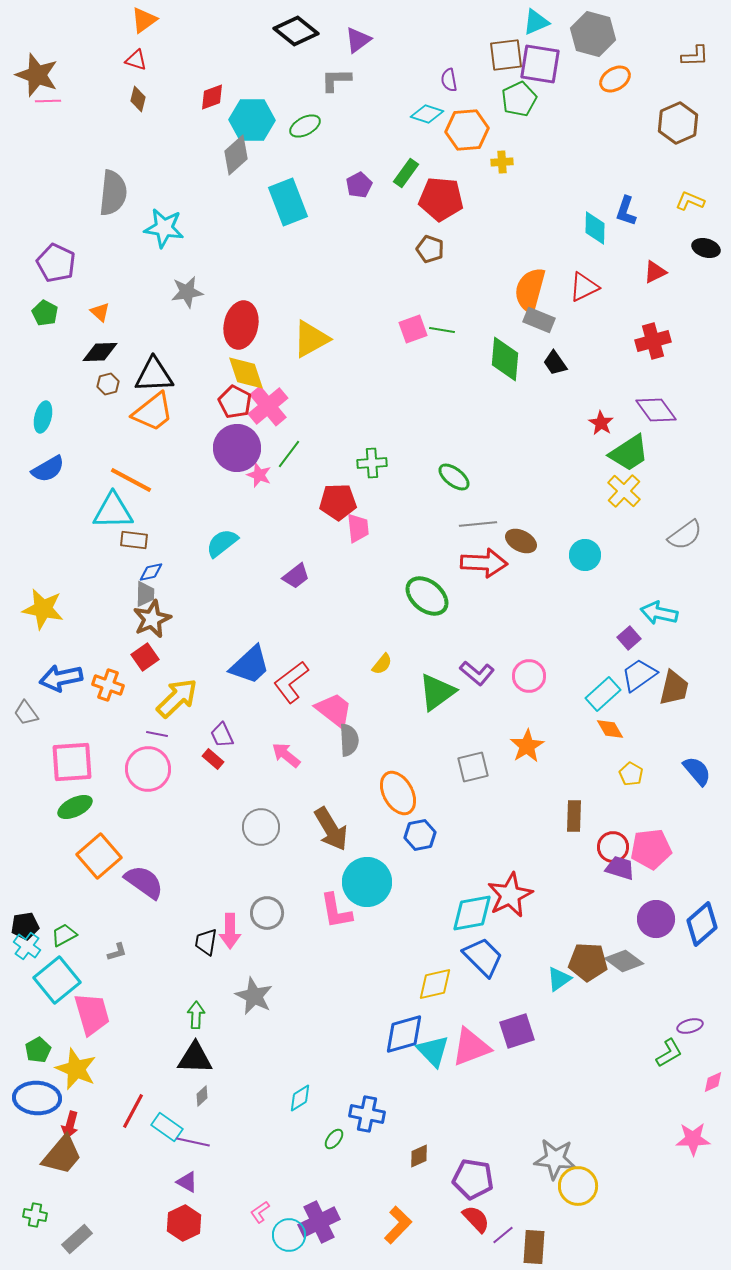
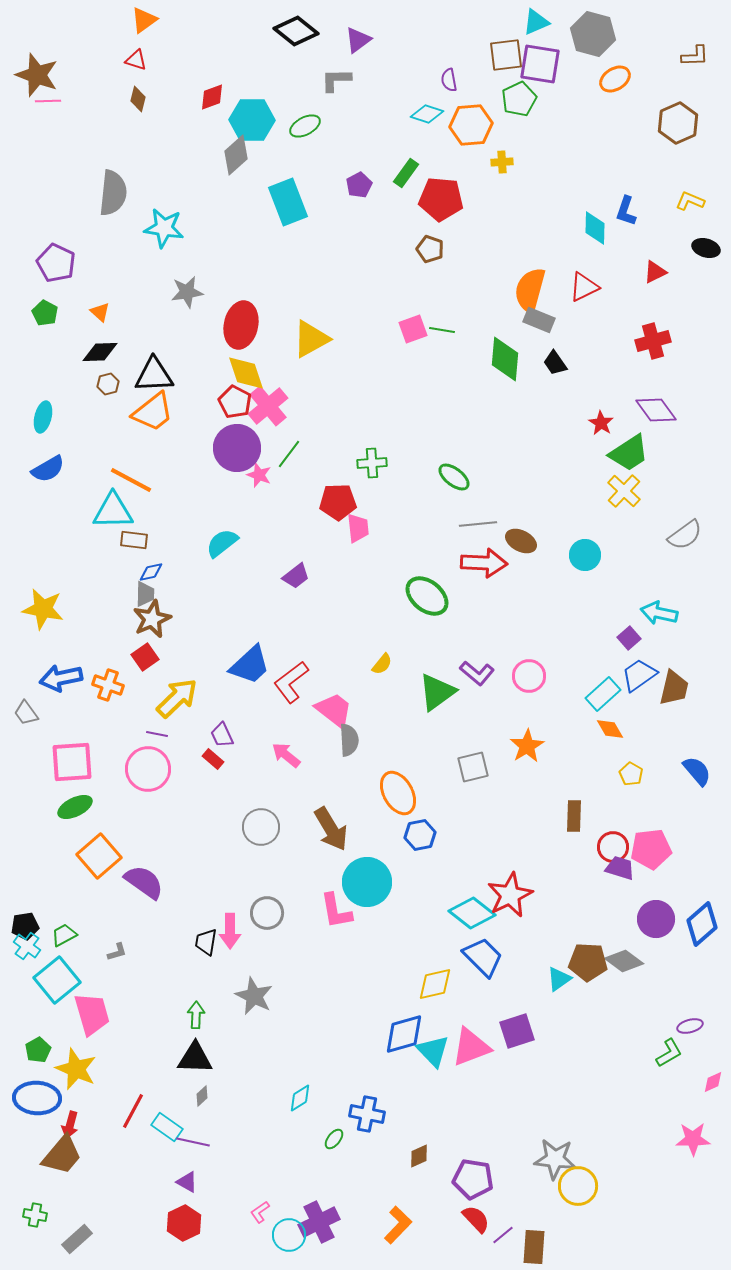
orange hexagon at (467, 130): moved 4 px right, 5 px up
cyan diamond at (472, 913): rotated 48 degrees clockwise
